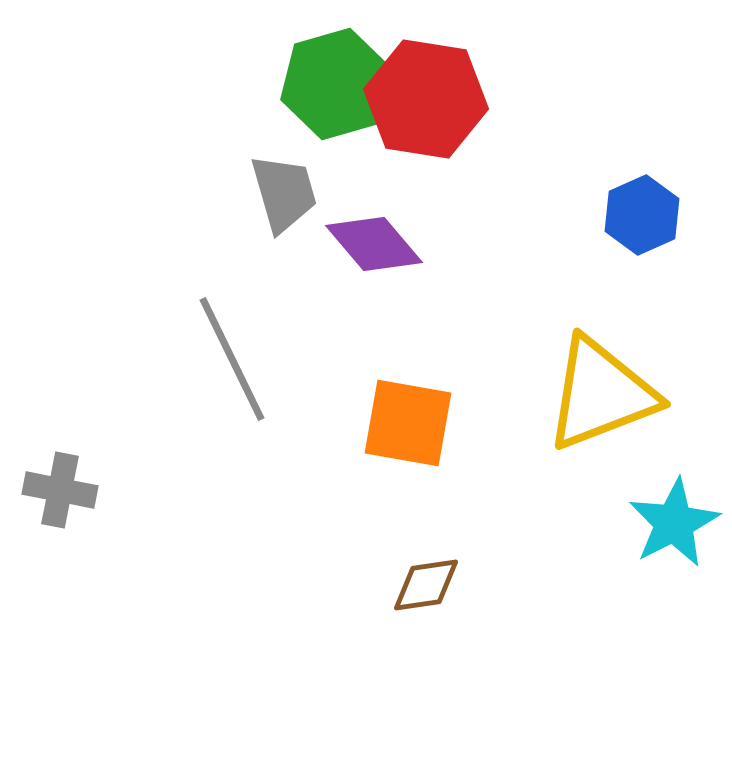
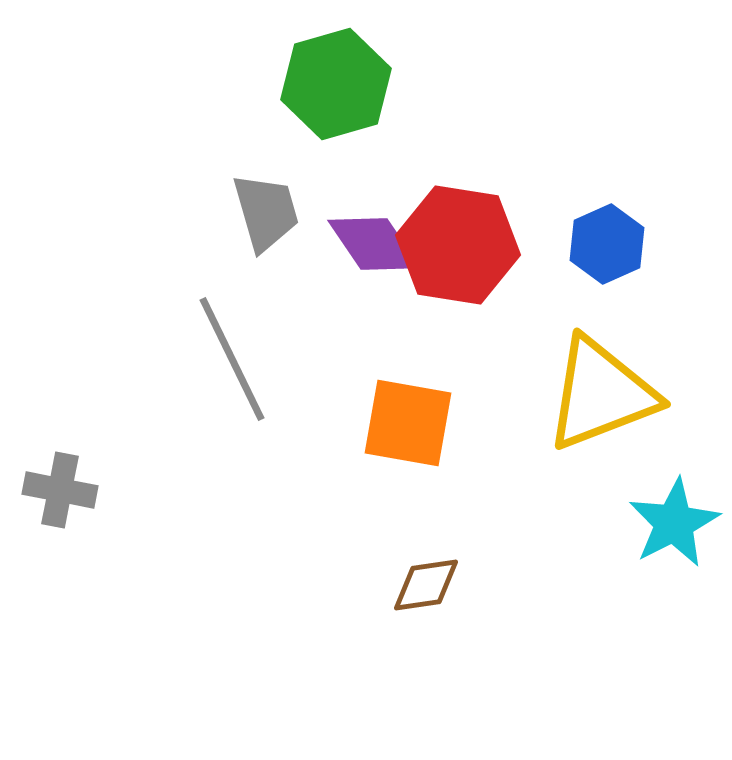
red hexagon: moved 32 px right, 146 px down
gray trapezoid: moved 18 px left, 19 px down
blue hexagon: moved 35 px left, 29 px down
purple diamond: rotated 6 degrees clockwise
